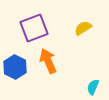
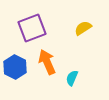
purple square: moved 2 px left
orange arrow: moved 1 px left, 1 px down
cyan semicircle: moved 21 px left, 9 px up
